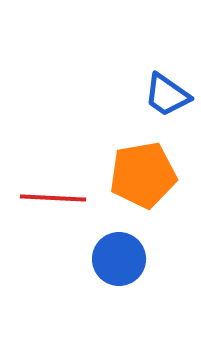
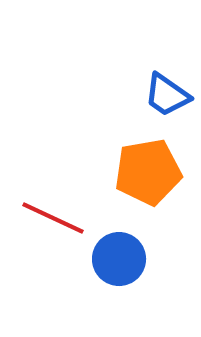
orange pentagon: moved 5 px right, 3 px up
red line: moved 20 px down; rotated 22 degrees clockwise
